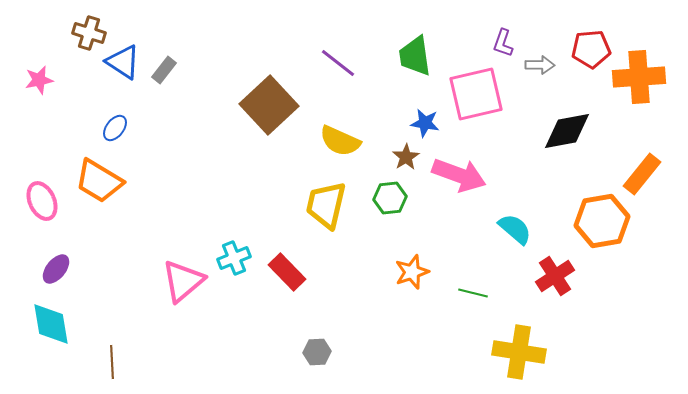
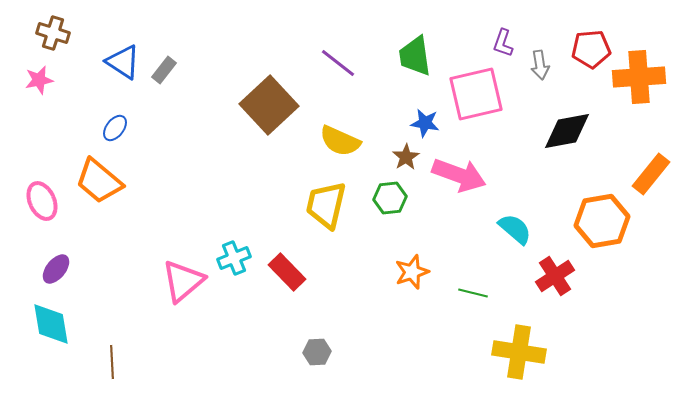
brown cross: moved 36 px left
gray arrow: rotated 80 degrees clockwise
orange rectangle: moved 9 px right
orange trapezoid: rotated 9 degrees clockwise
